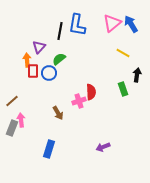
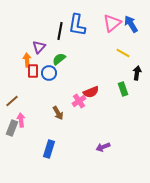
black arrow: moved 2 px up
red semicircle: rotated 70 degrees clockwise
pink cross: rotated 16 degrees counterclockwise
